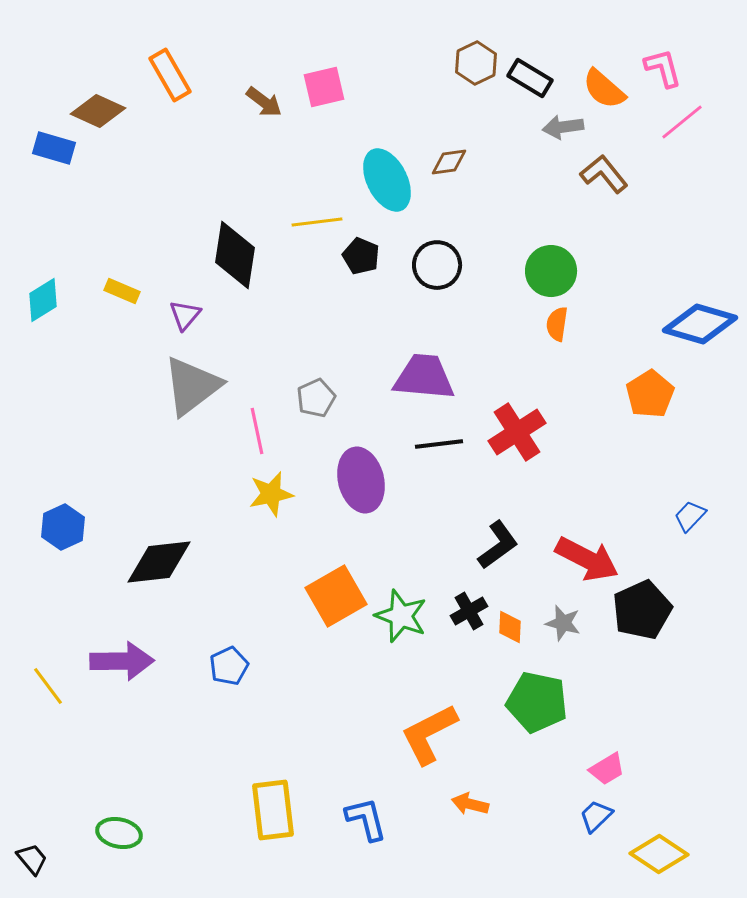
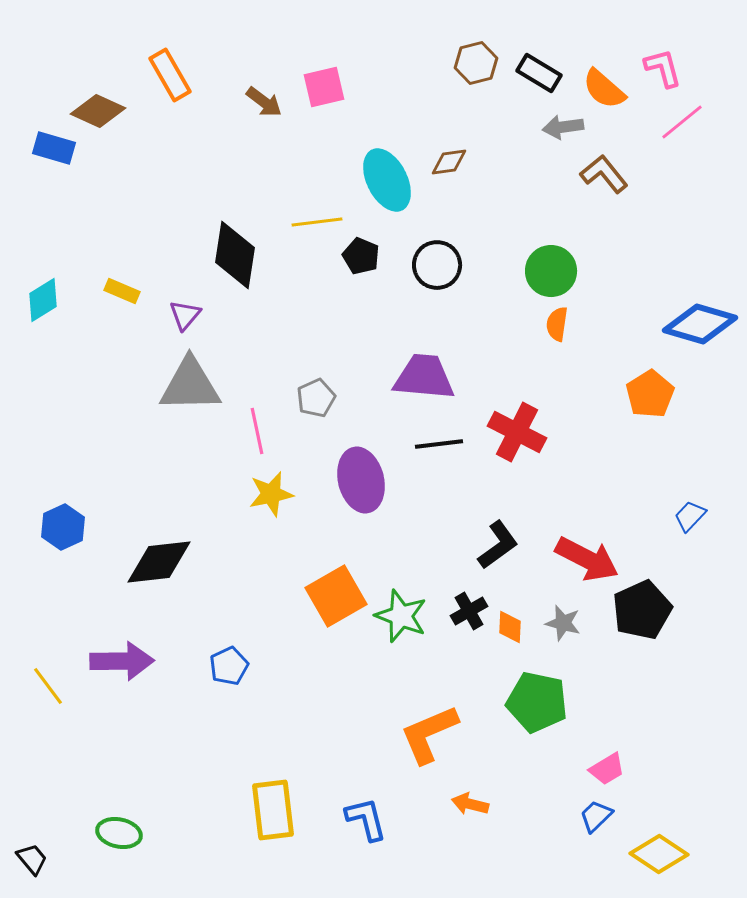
brown hexagon at (476, 63): rotated 12 degrees clockwise
black rectangle at (530, 78): moved 9 px right, 5 px up
gray triangle at (192, 386): moved 2 px left, 1 px up; rotated 36 degrees clockwise
red cross at (517, 432): rotated 30 degrees counterclockwise
orange L-shape at (429, 734): rotated 4 degrees clockwise
